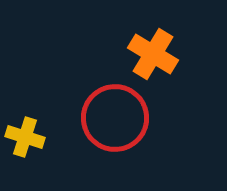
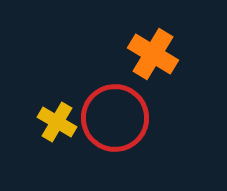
yellow cross: moved 32 px right, 15 px up; rotated 12 degrees clockwise
